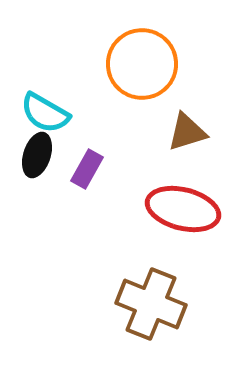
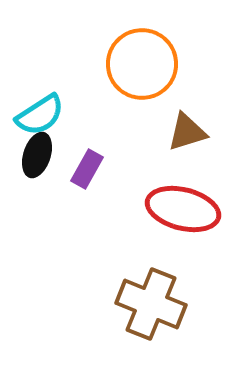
cyan semicircle: moved 5 px left, 2 px down; rotated 63 degrees counterclockwise
